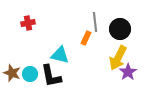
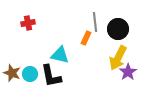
black circle: moved 2 px left
